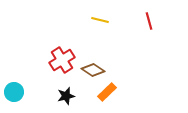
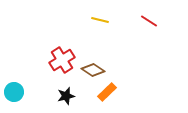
red line: rotated 42 degrees counterclockwise
